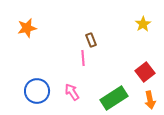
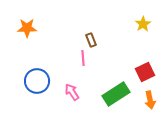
orange star: rotated 12 degrees clockwise
red square: rotated 12 degrees clockwise
blue circle: moved 10 px up
green rectangle: moved 2 px right, 4 px up
